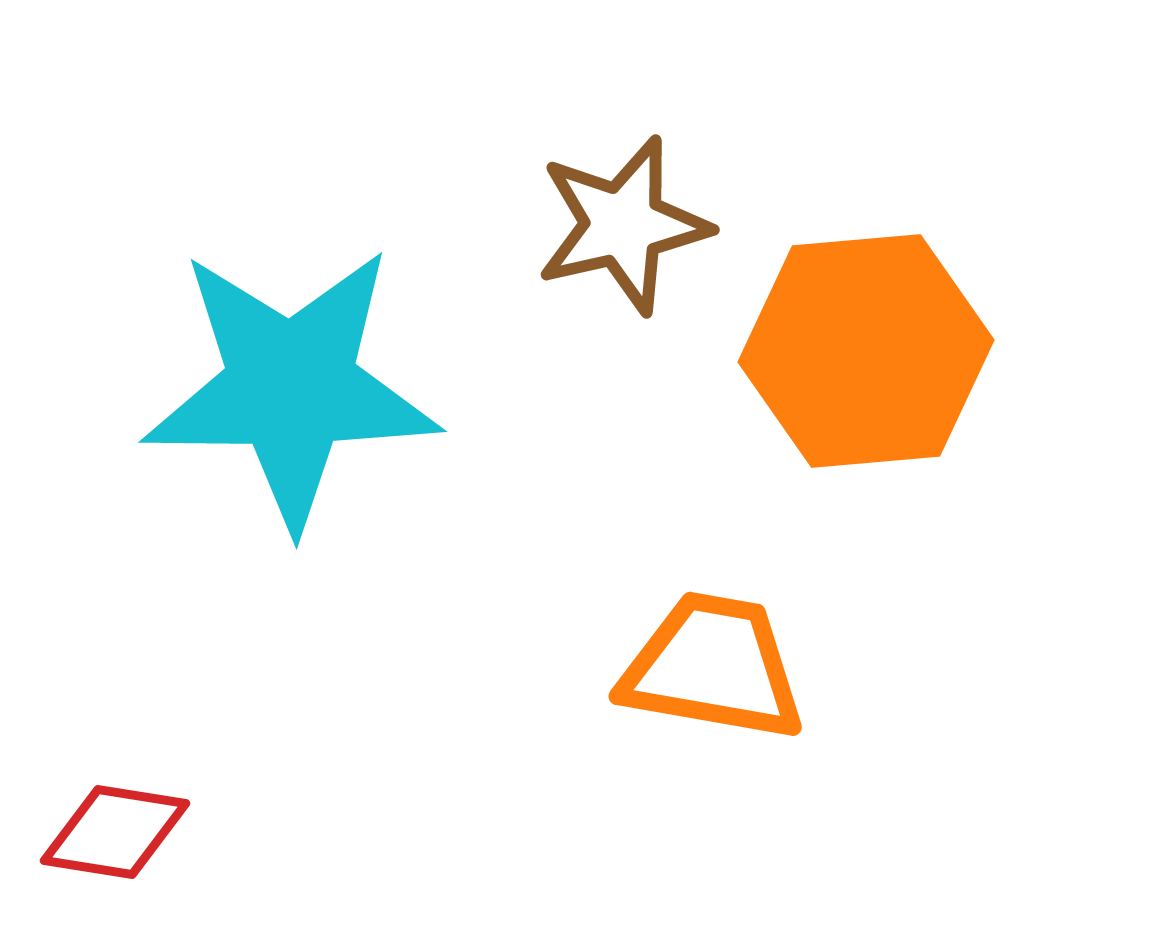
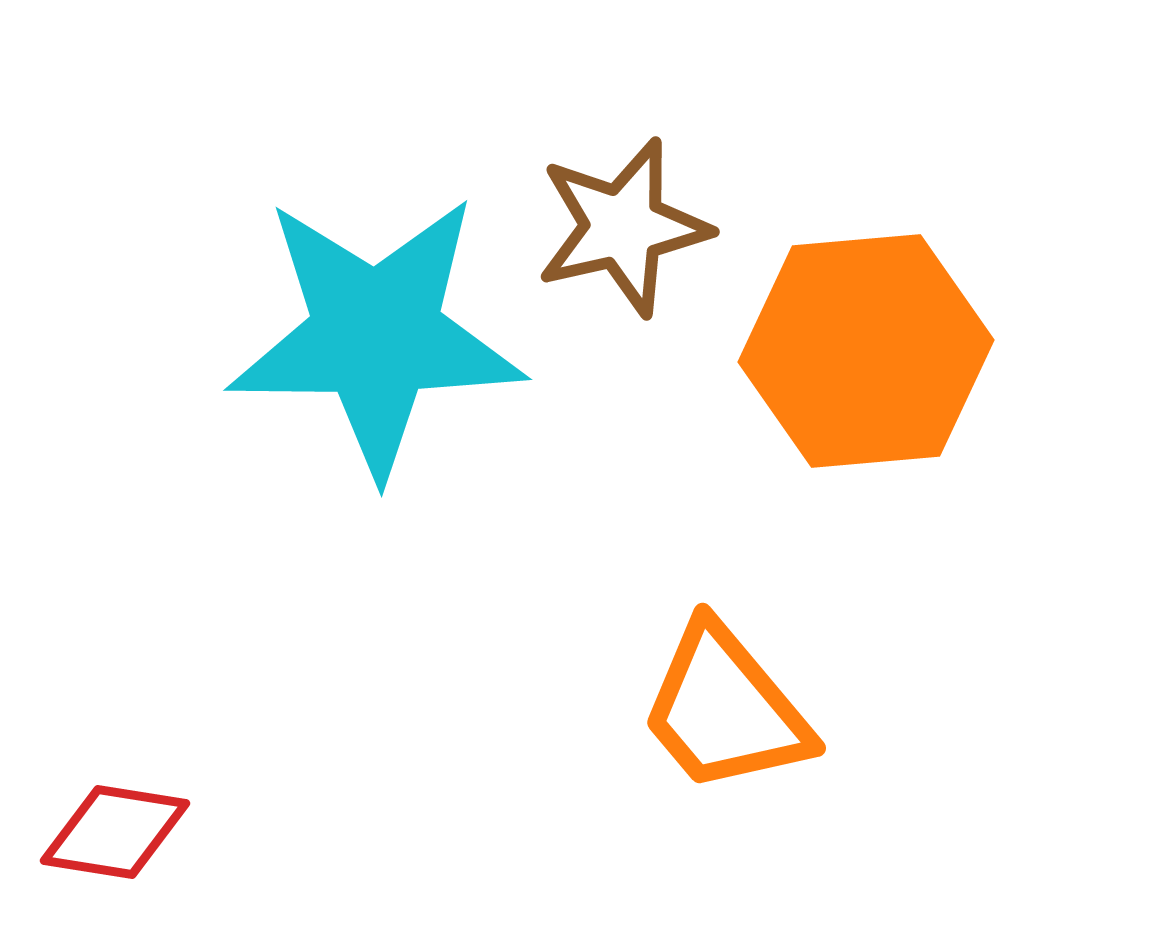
brown star: moved 2 px down
cyan star: moved 85 px right, 52 px up
orange trapezoid: moved 12 px right, 42 px down; rotated 140 degrees counterclockwise
